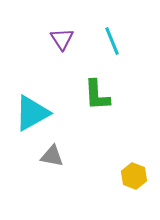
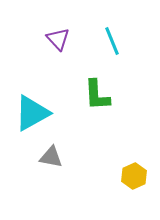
purple triangle: moved 4 px left; rotated 10 degrees counterclockwise
gray triangle: moved 1 px left, 1 px down
yellow hexagon: rotated 15 degrees clockwise
